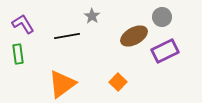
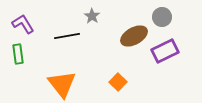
orange triangle: rotated 32 degrees counterclockwise
